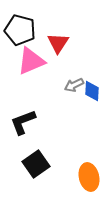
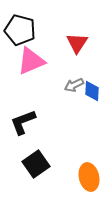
red triangle: moved 19 px right
